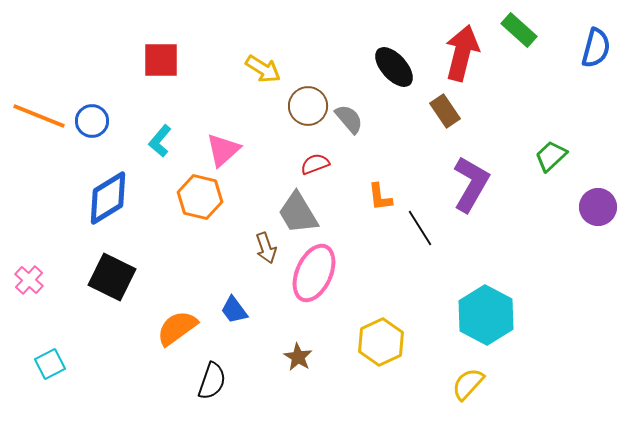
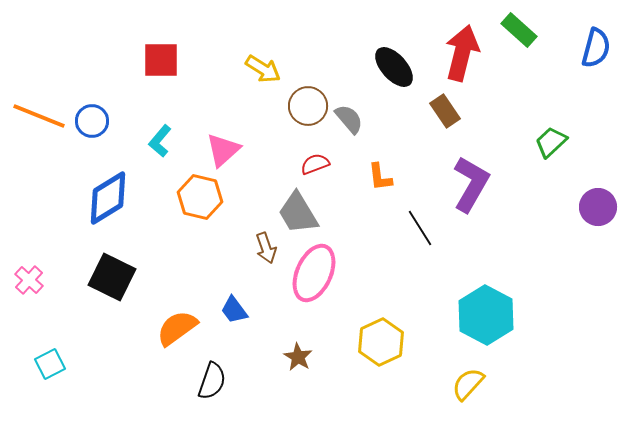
green trapezoid: moved 14 px up
orange L-shape: moved 20 px up
